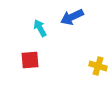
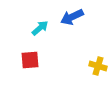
cyan arrow: rotated 78 degrees clockwise
